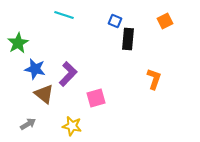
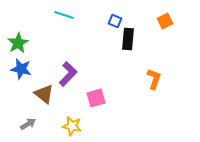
blue star: moved 14 px left
